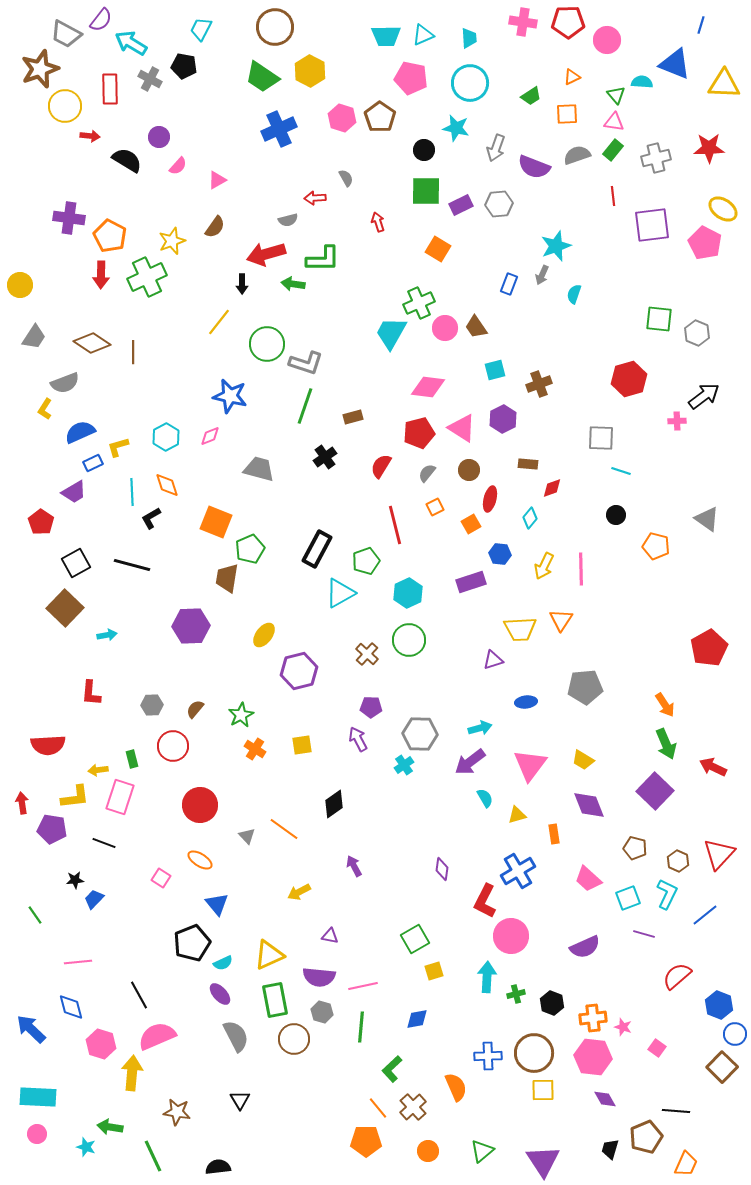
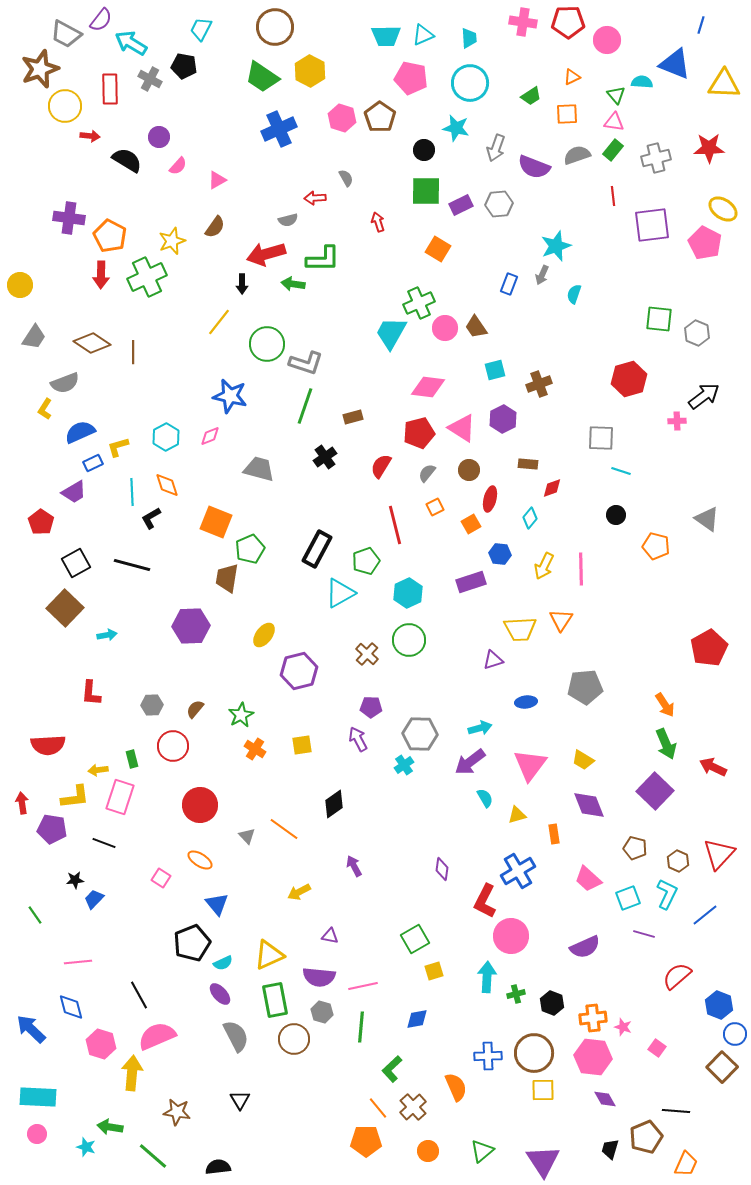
green line at (153, 1156): rotated 24 degrees counterclockwise
